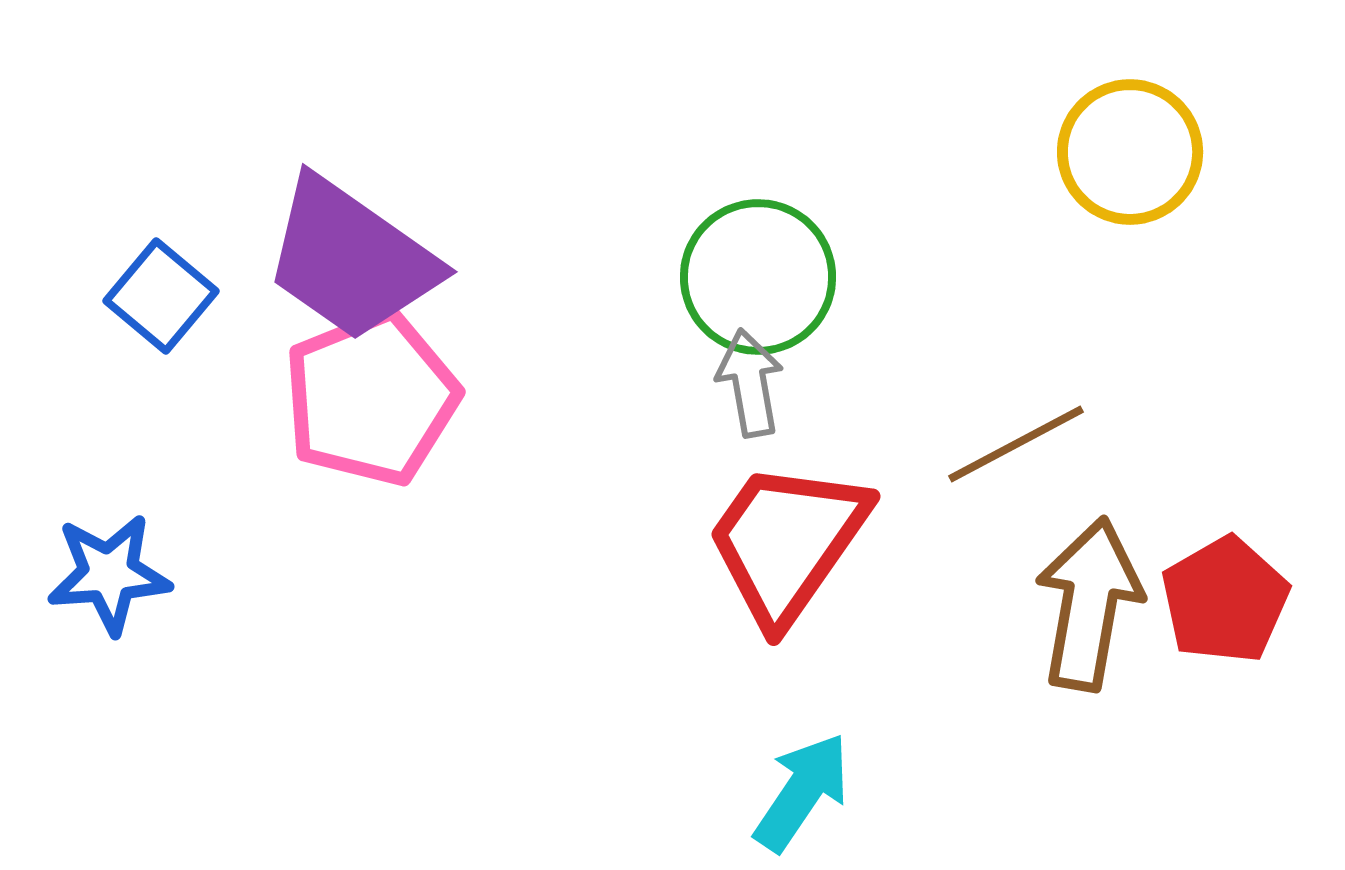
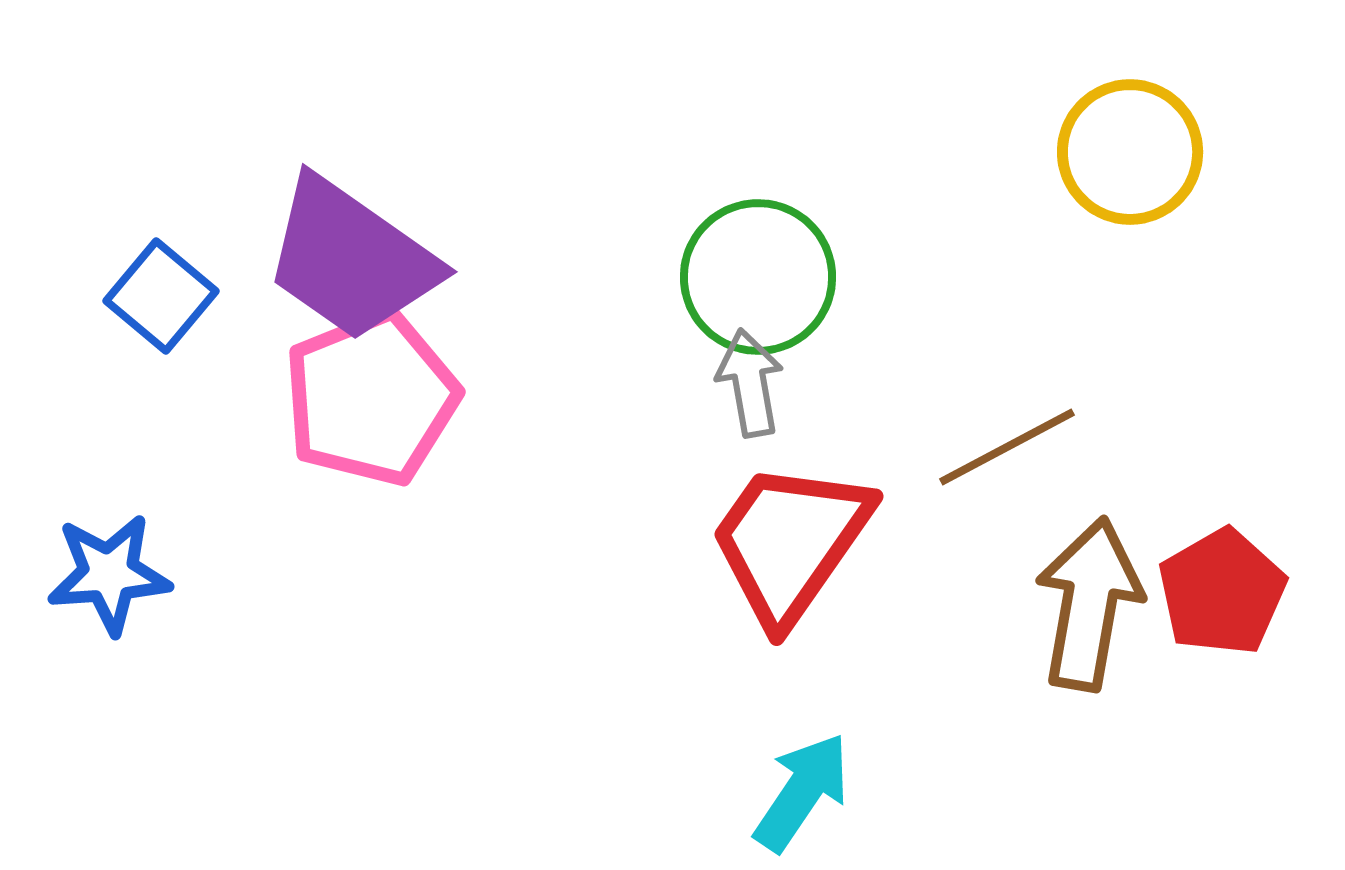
brown line: moved 9 px left, 3 px down
red trapezoid: moved 3 px right
red pentagon: moved 3 px left, 8 px up
